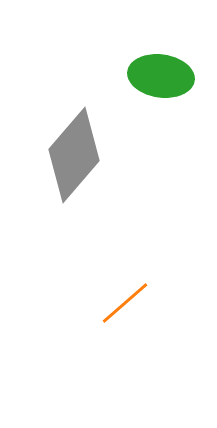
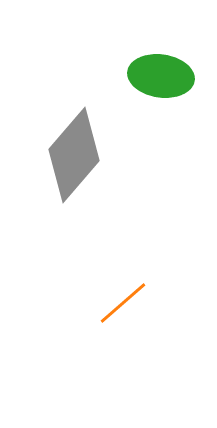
orange line: moved 2 px left
